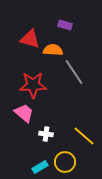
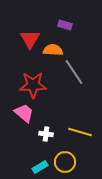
red triangle: rotated 45 degrees clockwise
yellow line: moved 4 px left, 4 px up; rotated 25 degrees counterclockwise
